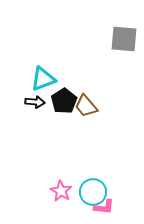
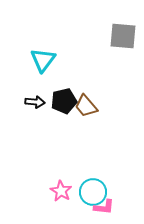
gray square: moved 1 px left, 3 px up
cyan triangle: moved 19 px up; rotated 32 degrees counterclockwise
black pentagon: rotated 20 degrees clockwise
